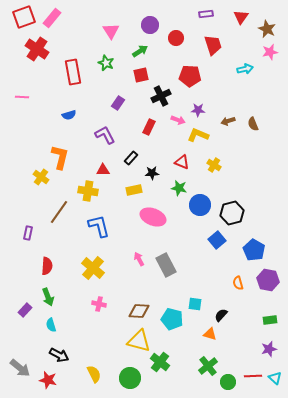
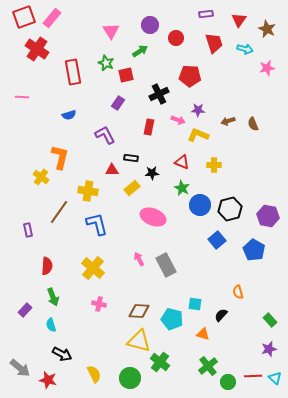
red triangle at (241, 17): moved 2 px left, 3 px down
red trapezoid at (213, 45): moved 1 px right, 2 px up
pink star at (270, 52): moved 3 px left, 16 px down
cyan arrow at (245, 69): moved 20 px up; rotated 28 degrees clockwise
red square at (141, 75): moved 15 px left
black cross at (161, 96): moved 2 px left, 2 px up
red rectangle at (149, 127): rotated 14 degrees counterclockwise
black rectangle at (131, 158): rotated 56 degrees clockwise
yellow cross at (214, 165): rotated 32 degrees counterclockwise
red triangle at (103, 170): moved 9 px right
green star at (179, 188): moved 3 px right; rotated 14 degrees clockwise
yellow rectangle at (134, 190): moved 2 px left, 2 px up; rotated 28 degrees counterclockwise
black hexagon at (232, 213): moved 2 px left, 4 px up
blue L-shape at (99, 226): moved 2 px left, 2 px up
purple rectangle at (28, 233): moved 3 px up; rotated 24 degrees counterclockwise
purple hexagon at (268, 280): moved 64 px up
orange semicircle at (238, 283): moved 9 px down
green arrow at (48, 297): moved 5 px right
green rectangle at (270, 320): rotated 56 degrees clockwise
orange triangle at (210, 334): moved 7 px left
black arrow at (59, 355): moved 3 px right, 1 px up
